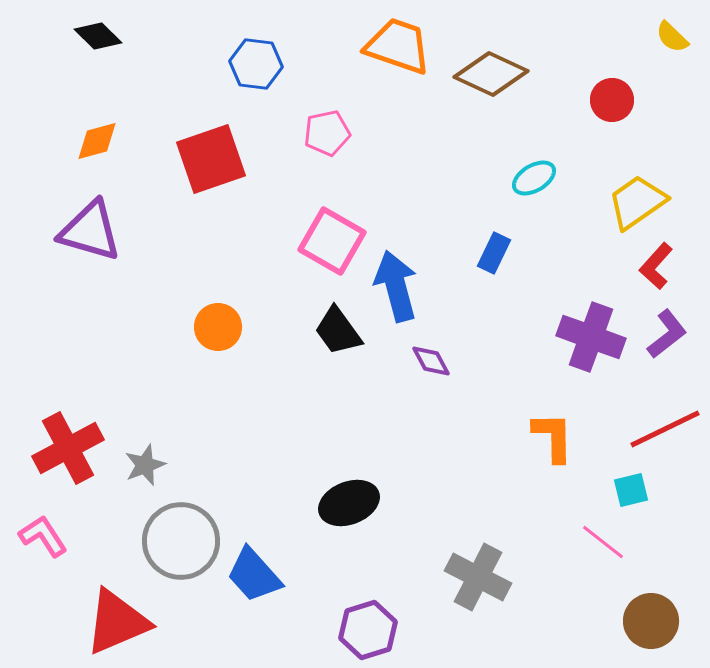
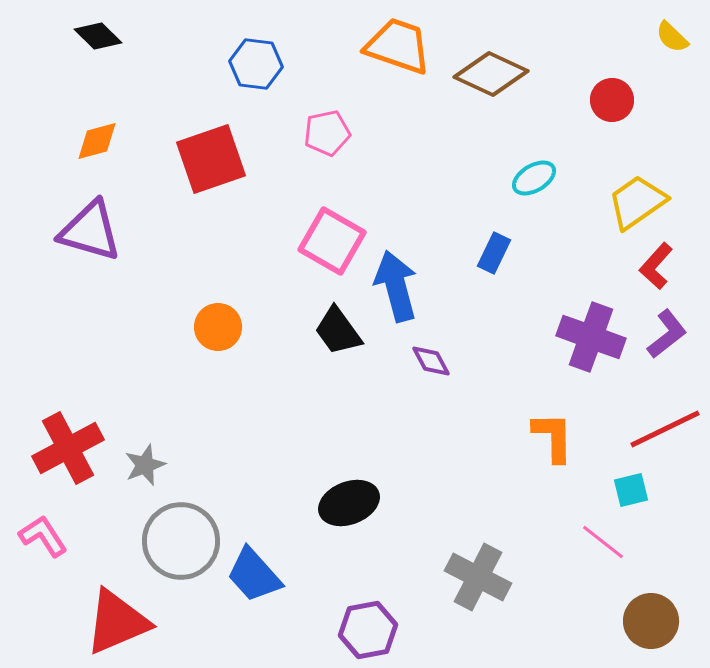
purple hexagon: rotated 6 degrees clockwise
